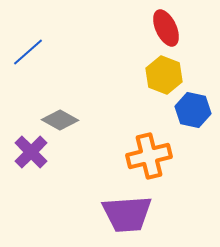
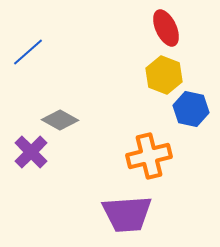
blue hexagon: moved 2 px left, 1 px up
